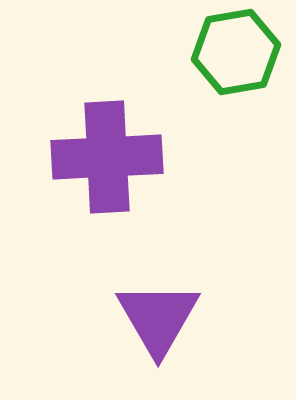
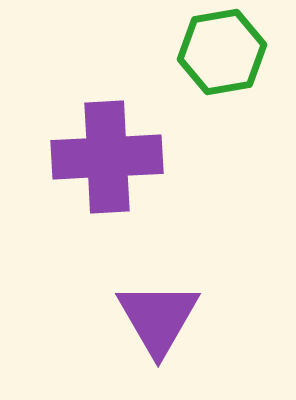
green hexagon: moved 14 px left
